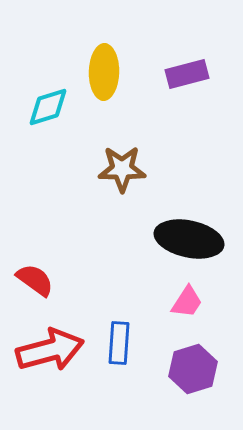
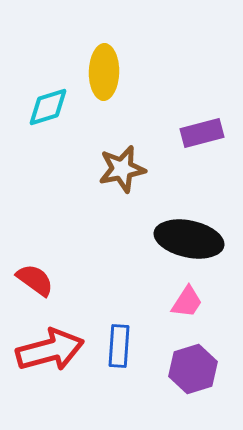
purple rectangle: moved 15 px right, 59 px down
brown star: rotated 12 degrees counterclockwise
blue rectangle: moved 3 px down
